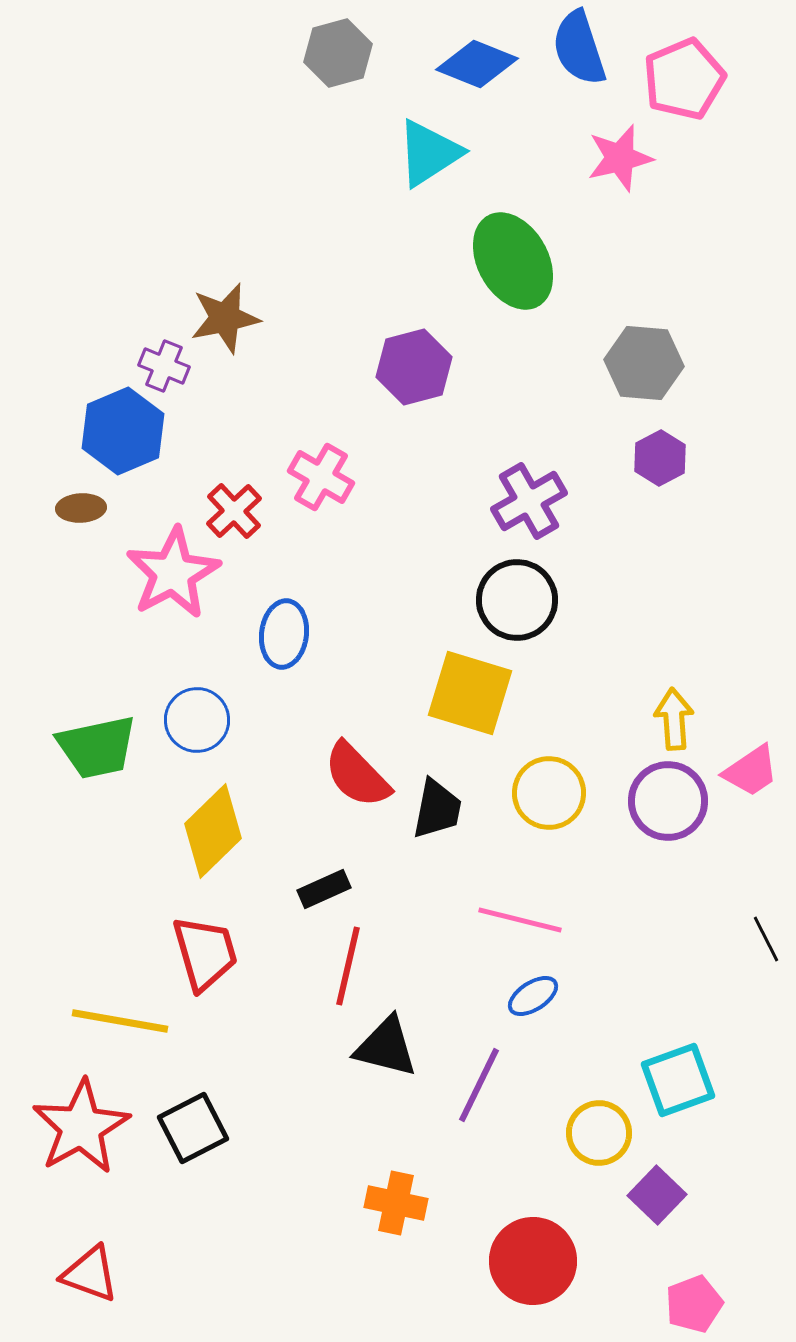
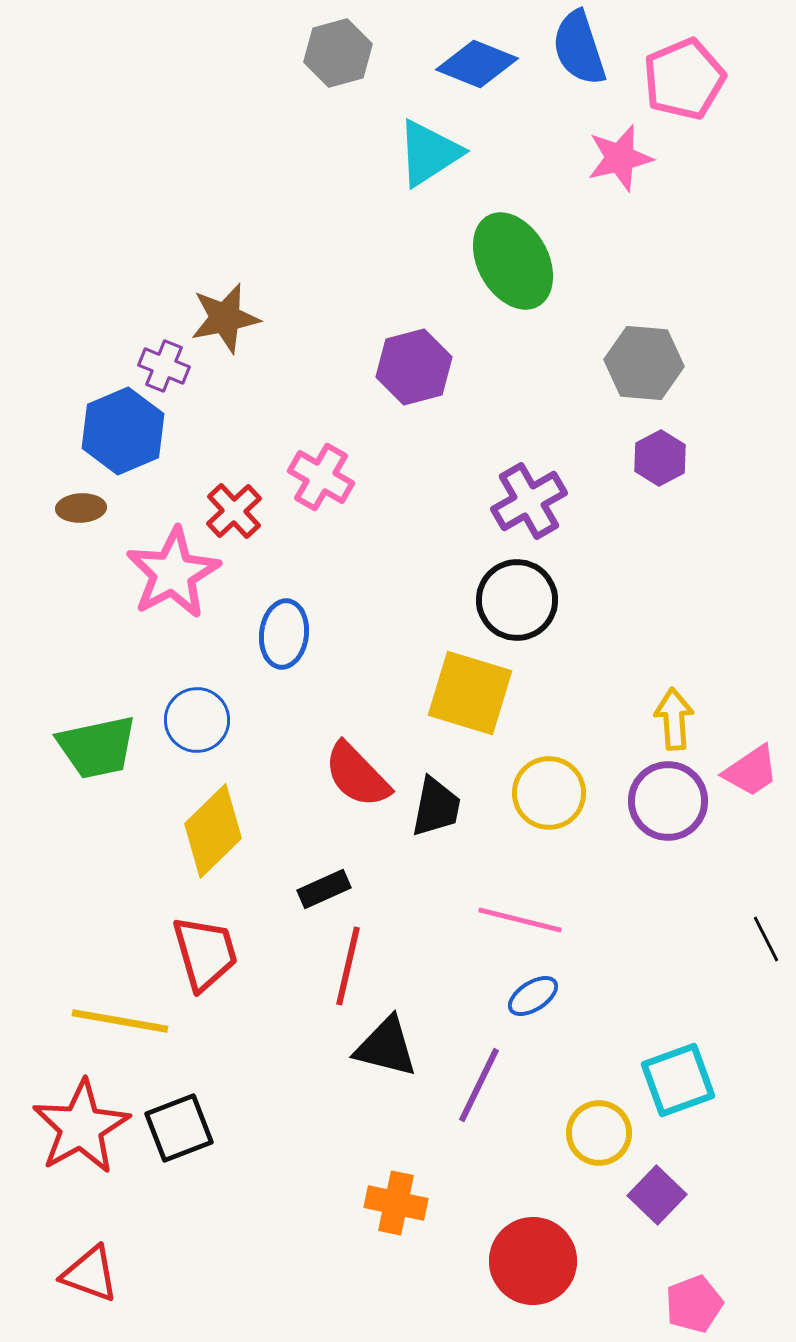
black trapezoid at (437, 809): moved 1 px left, 2 px up
black square at (193, 1128): moved 14 px left; rotated 6 degrees clockwise
